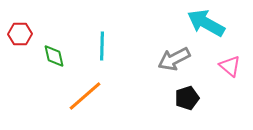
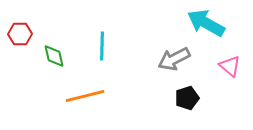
orange line: rotated 27 degrees clockwise
